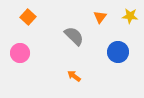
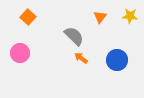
blue circle: moved 1 px left, 8 px down
orange arrow: moved 7 px right, 18 px up
